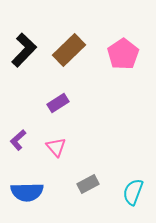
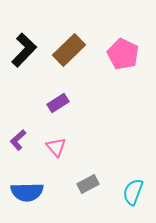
pink pentagon: rotated 12 degrees counterclockwise
